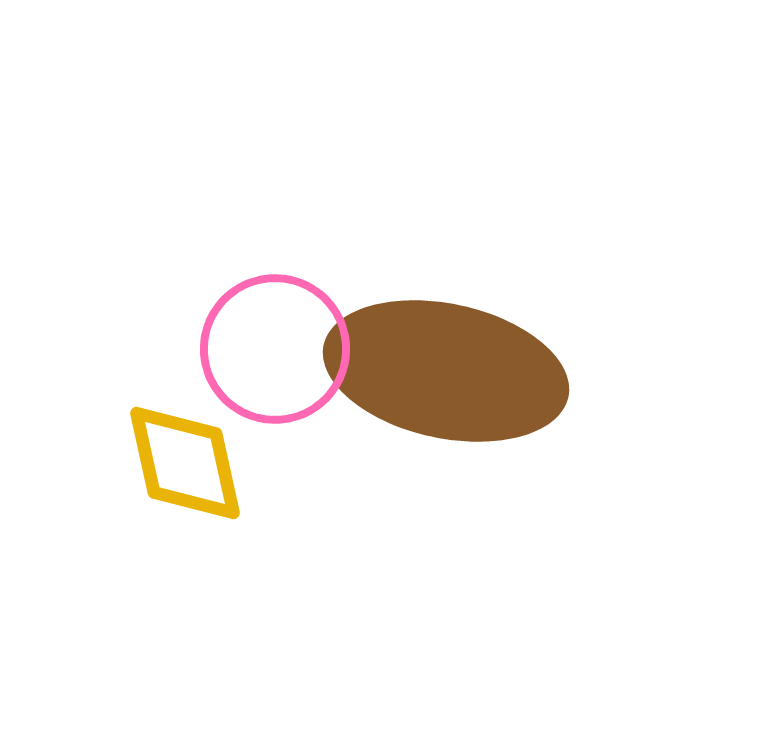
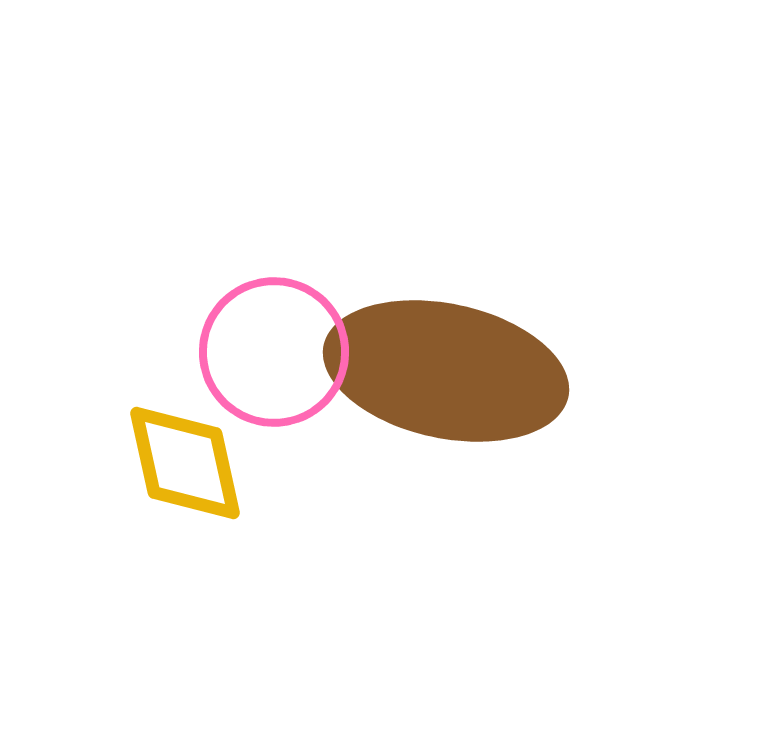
pink circle: moved 1 px left, 3 px down
